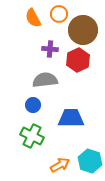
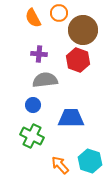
orange circle: moved 1 px up
purple cross: moved 11 px left, 5 px down
red hexagon: rotated 15 degrees counterclockwise
orange arrow: rotated 102 degrees counterclockwise
